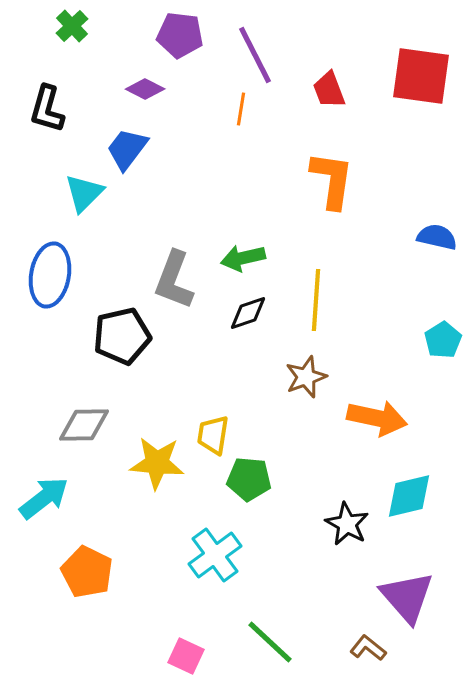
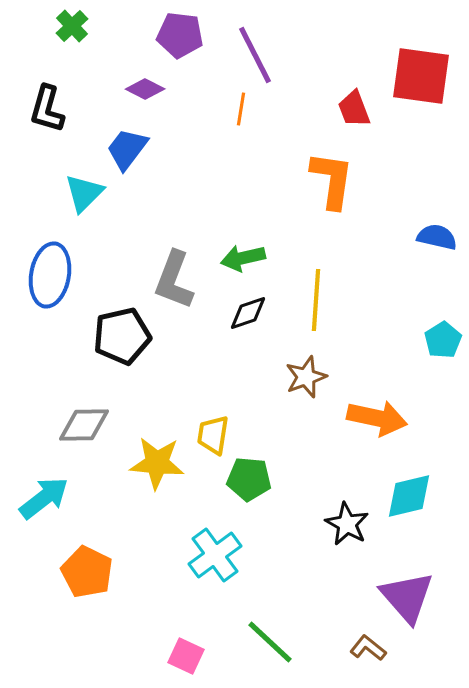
red trapezoid: moved 25 px right, 19 px down
